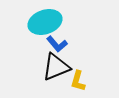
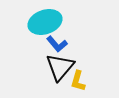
black triangle: moved 4 px right; rotated 28 degrees counterclockwise
